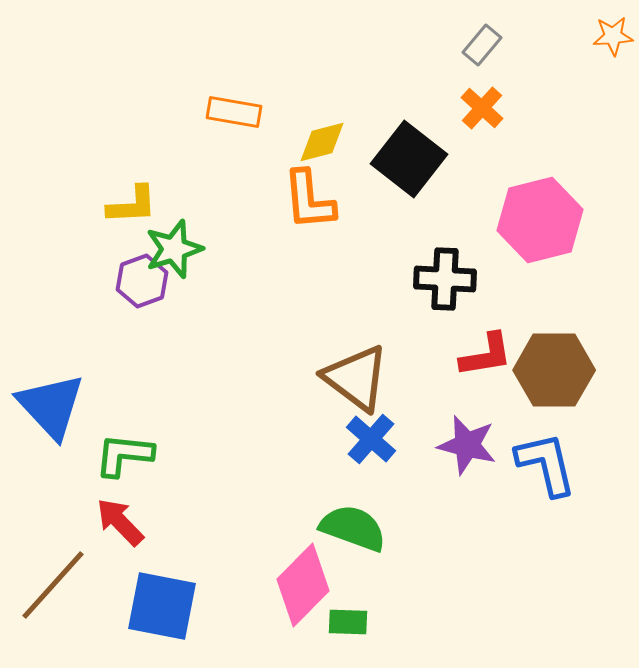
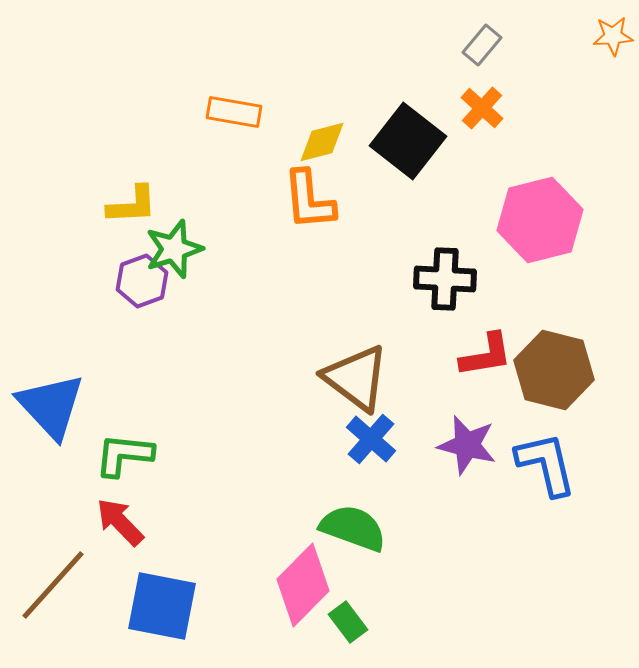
black square: moved 1 px left, 18 px up
brown hexagon: rotated 14 degrees clockwise
green rectangle: rotated 51 degrees clockwise
